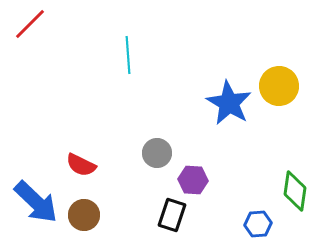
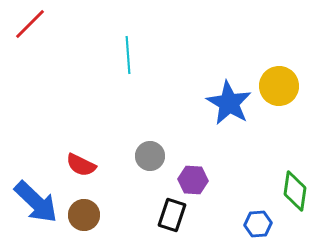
gray circle: moved 7 px left, 3 px down
